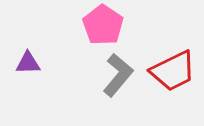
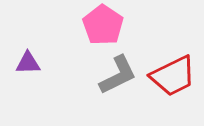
red trapezoid: moved 5 px down
gray L-shape: rotated 24 degrees clockwise
